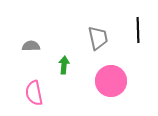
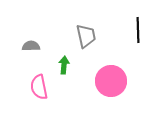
gray trapezoid: moved 12 px left, 2 px up
pink semicircle: moved 5 px right, 6 px up
